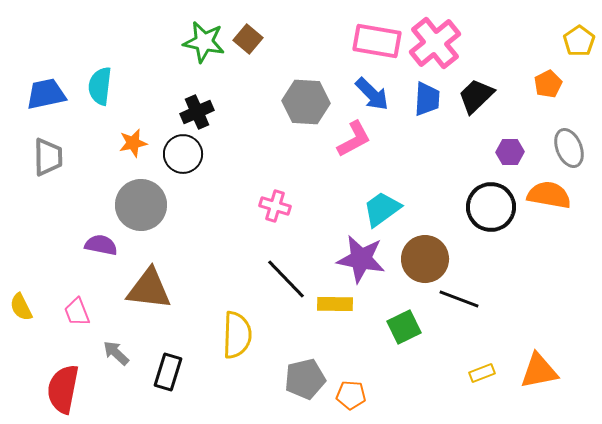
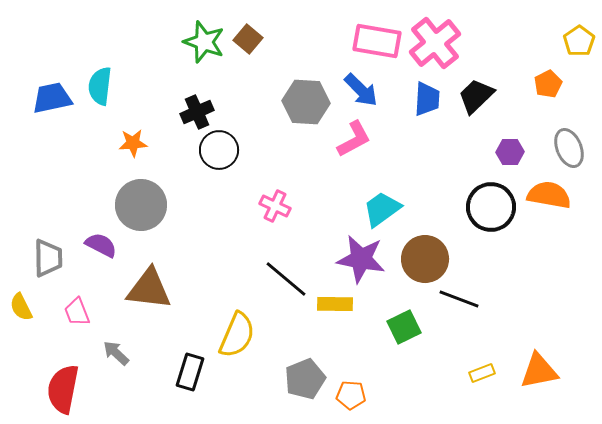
green star at (204, 42): rotated 9 degrees clockwise
blue trapezoid at (46, 94): moved 6 px right, 4 px down
blue arrow at (372, 94): moved 11 px left, 4 px up
orange star at (133, 143): rotated 8 degrees clockwise
black circle at (183, 154): moved 36 px right, 4 px up
gray trapezoid at (48, 157): moved 101 px down
pink cross at (275, 206): rotated 8 degrees clockwise
purple semicircle at (101, 245): rotated 16 degrees clockwise
black line at (286, 279): rotated 6 degrees counterclockwise
yellow semicircle at (237, 335): rotated 21 degrees clockwise
black rectangle at (168, 372): moved 22 px right
gray pentagon at (305, 379): rotated 9 degrees counterclockwise
